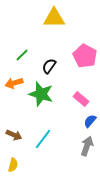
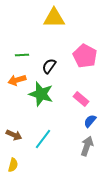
green line: rotated 40 degrees clockwise
orange arrow: moved 3 px right, 3 px up
